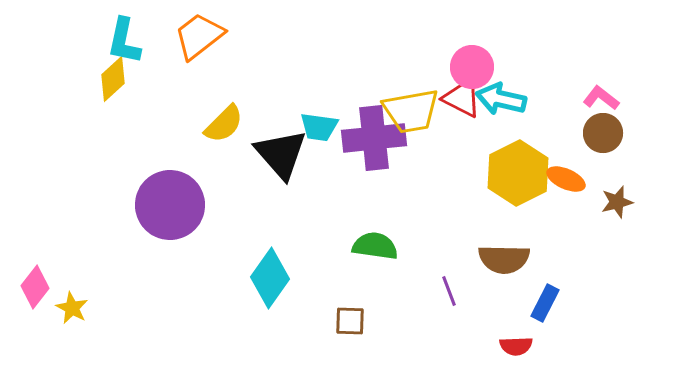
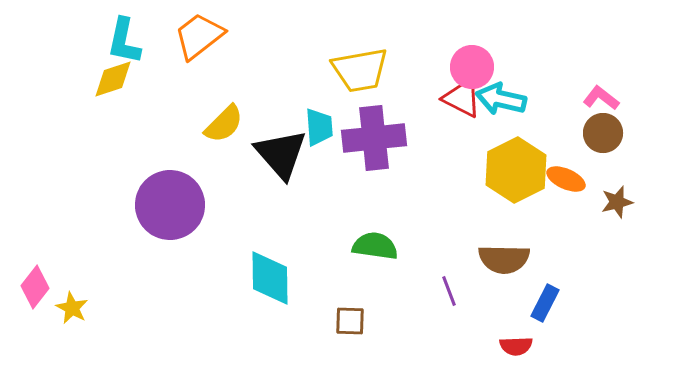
yellow diamond: rotated 24 degrees clockwise
yellow trapezoid: moved 51 px left, 41 px up
cyan trapezoid: rotated 102 degrees counterclockwise
yellow hexagon: moved 2 px left, 3 px up
cyan diamond: rotated 36 degrees counterclockwise
